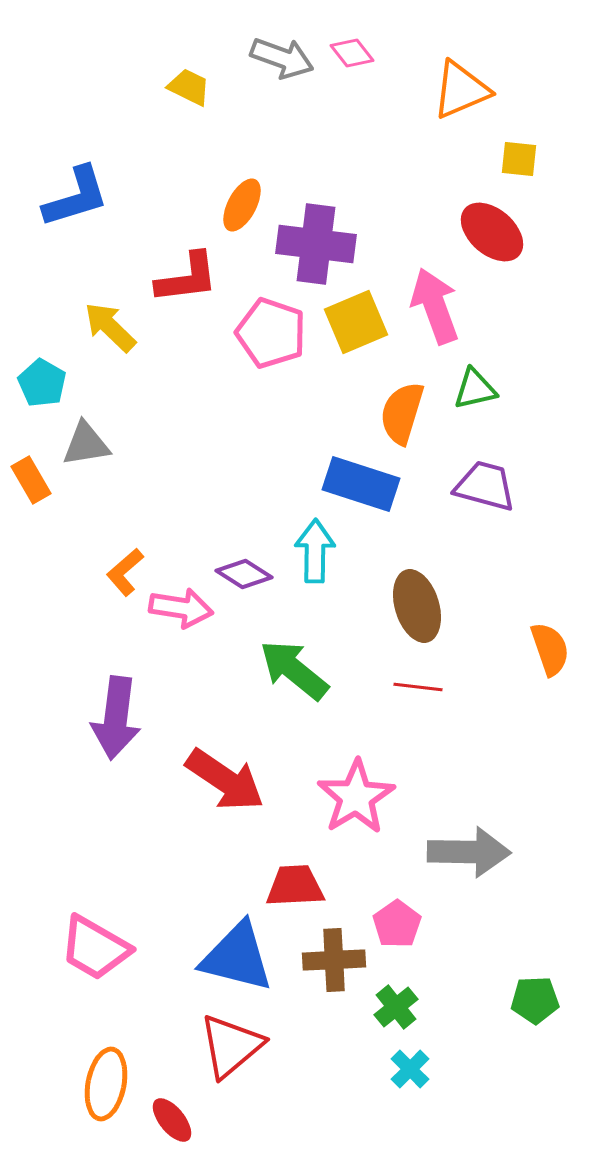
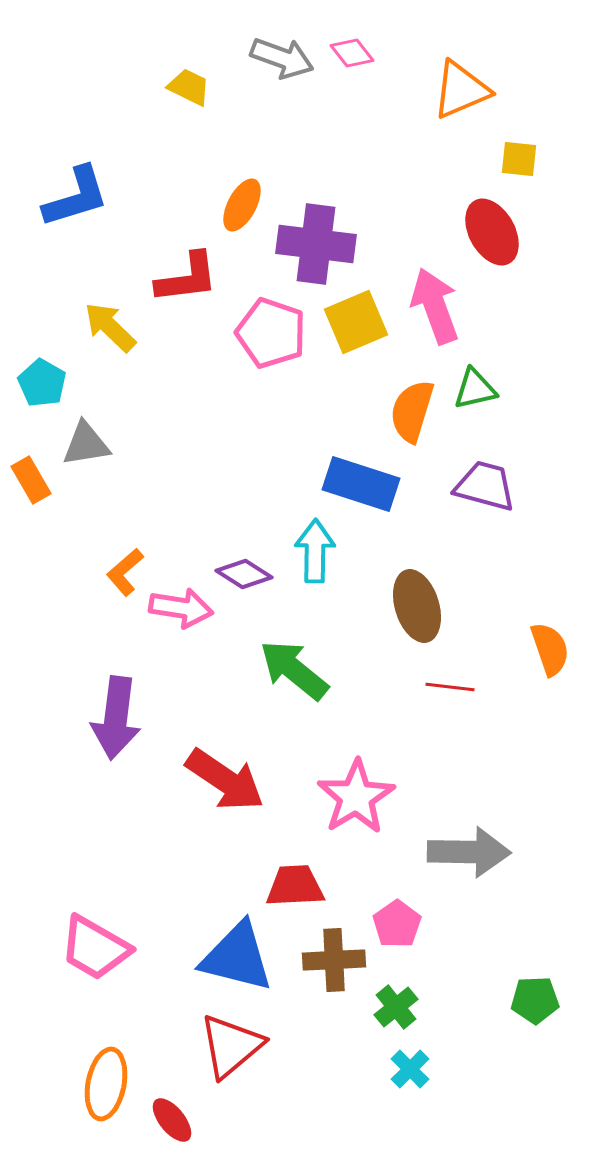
red ellipse at (492, 232): rotated 20 degrees clockwise
orange semicircle at (402, 413): moved 10 px right, 2 px up
red line at (418, 687): moved 32 px right
